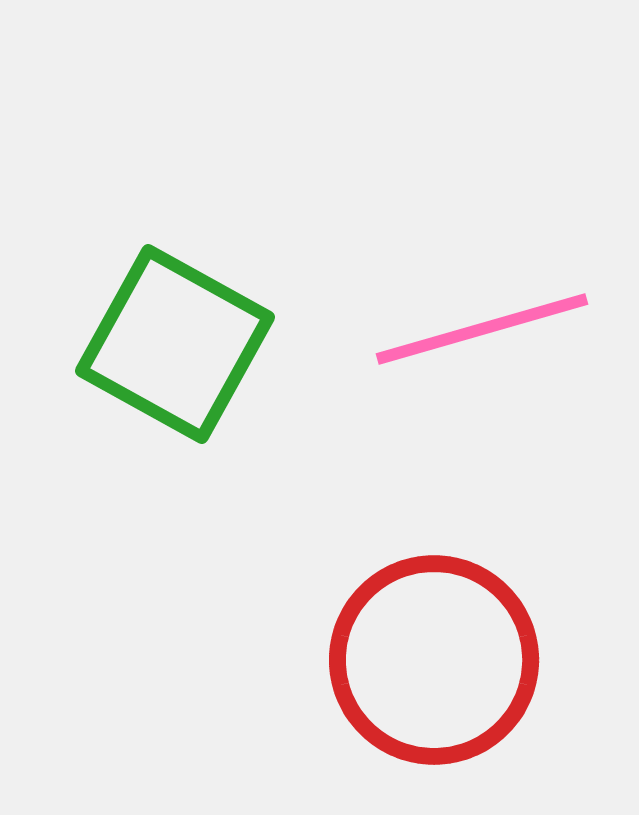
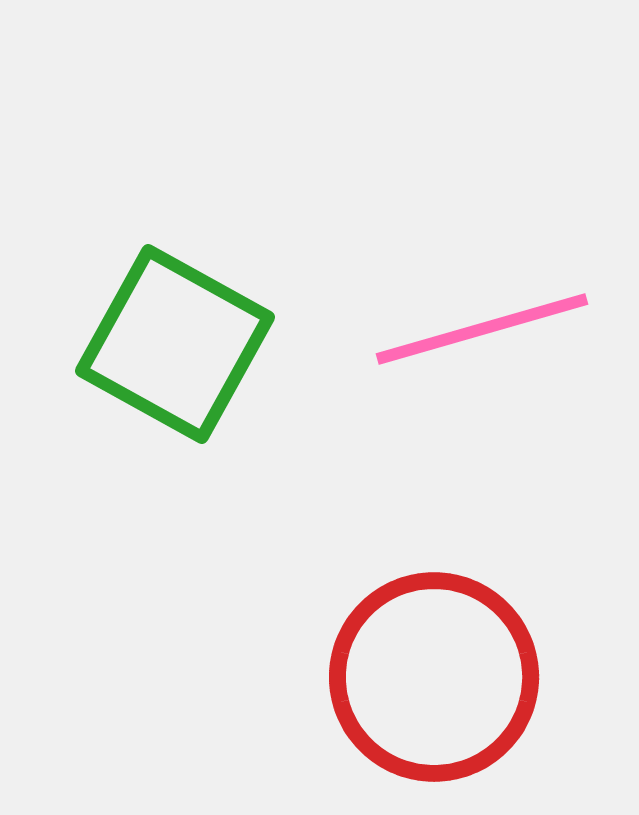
red circle: moved 17 px down
